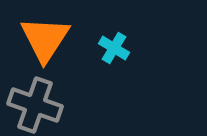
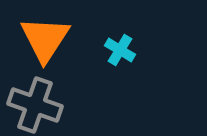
cyan cross: moved 6 px right, 2 px down
